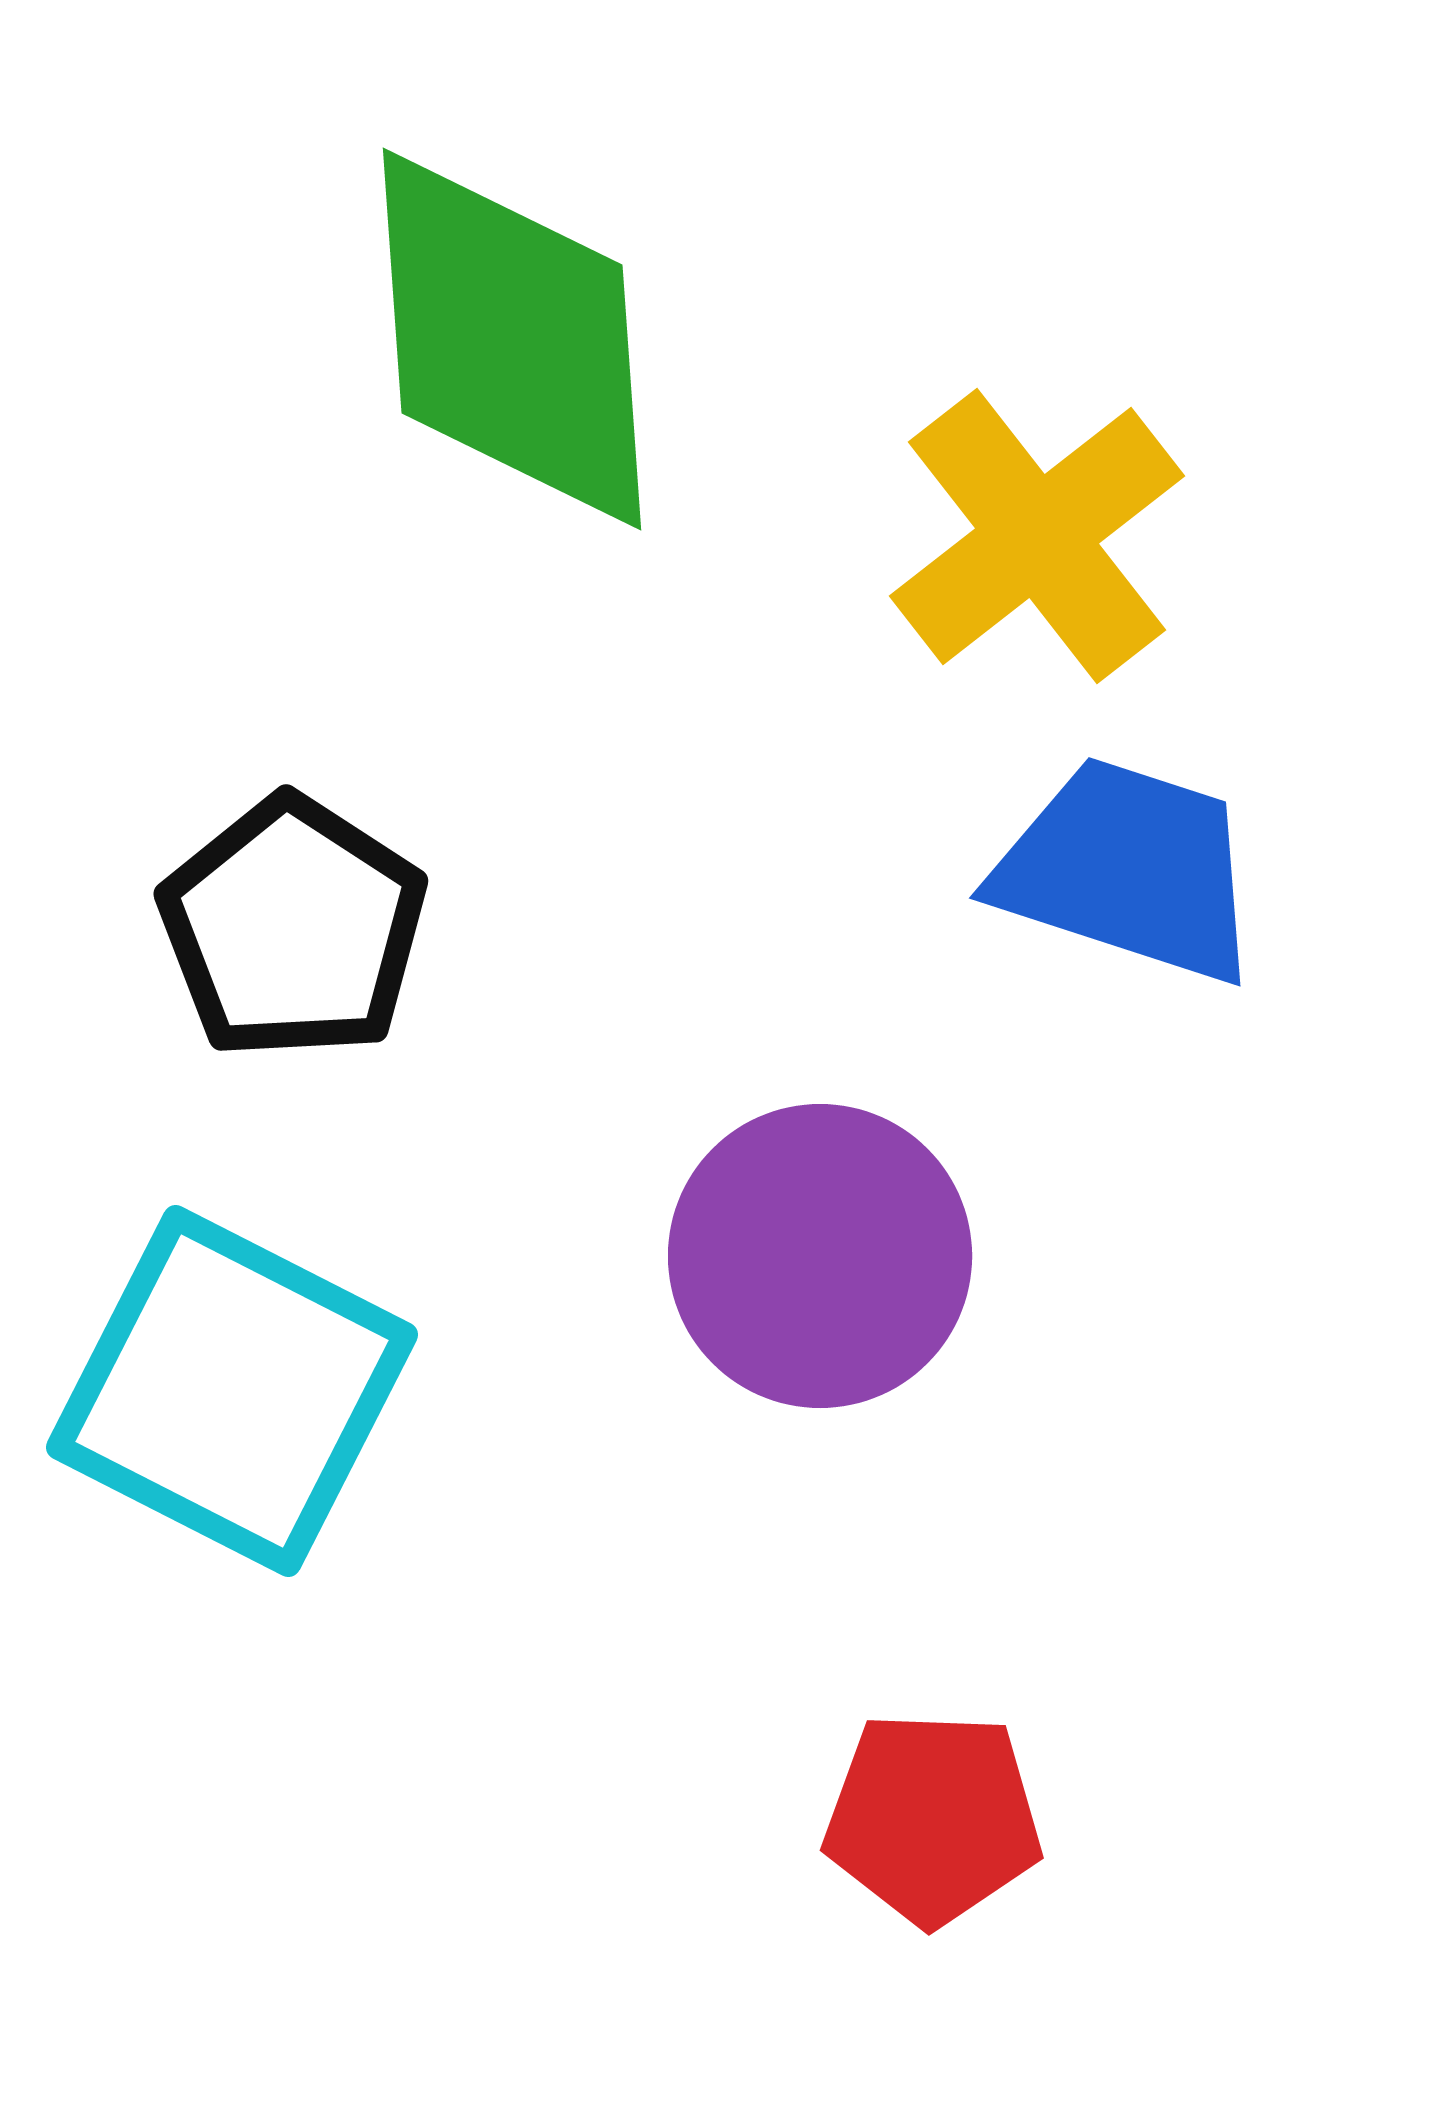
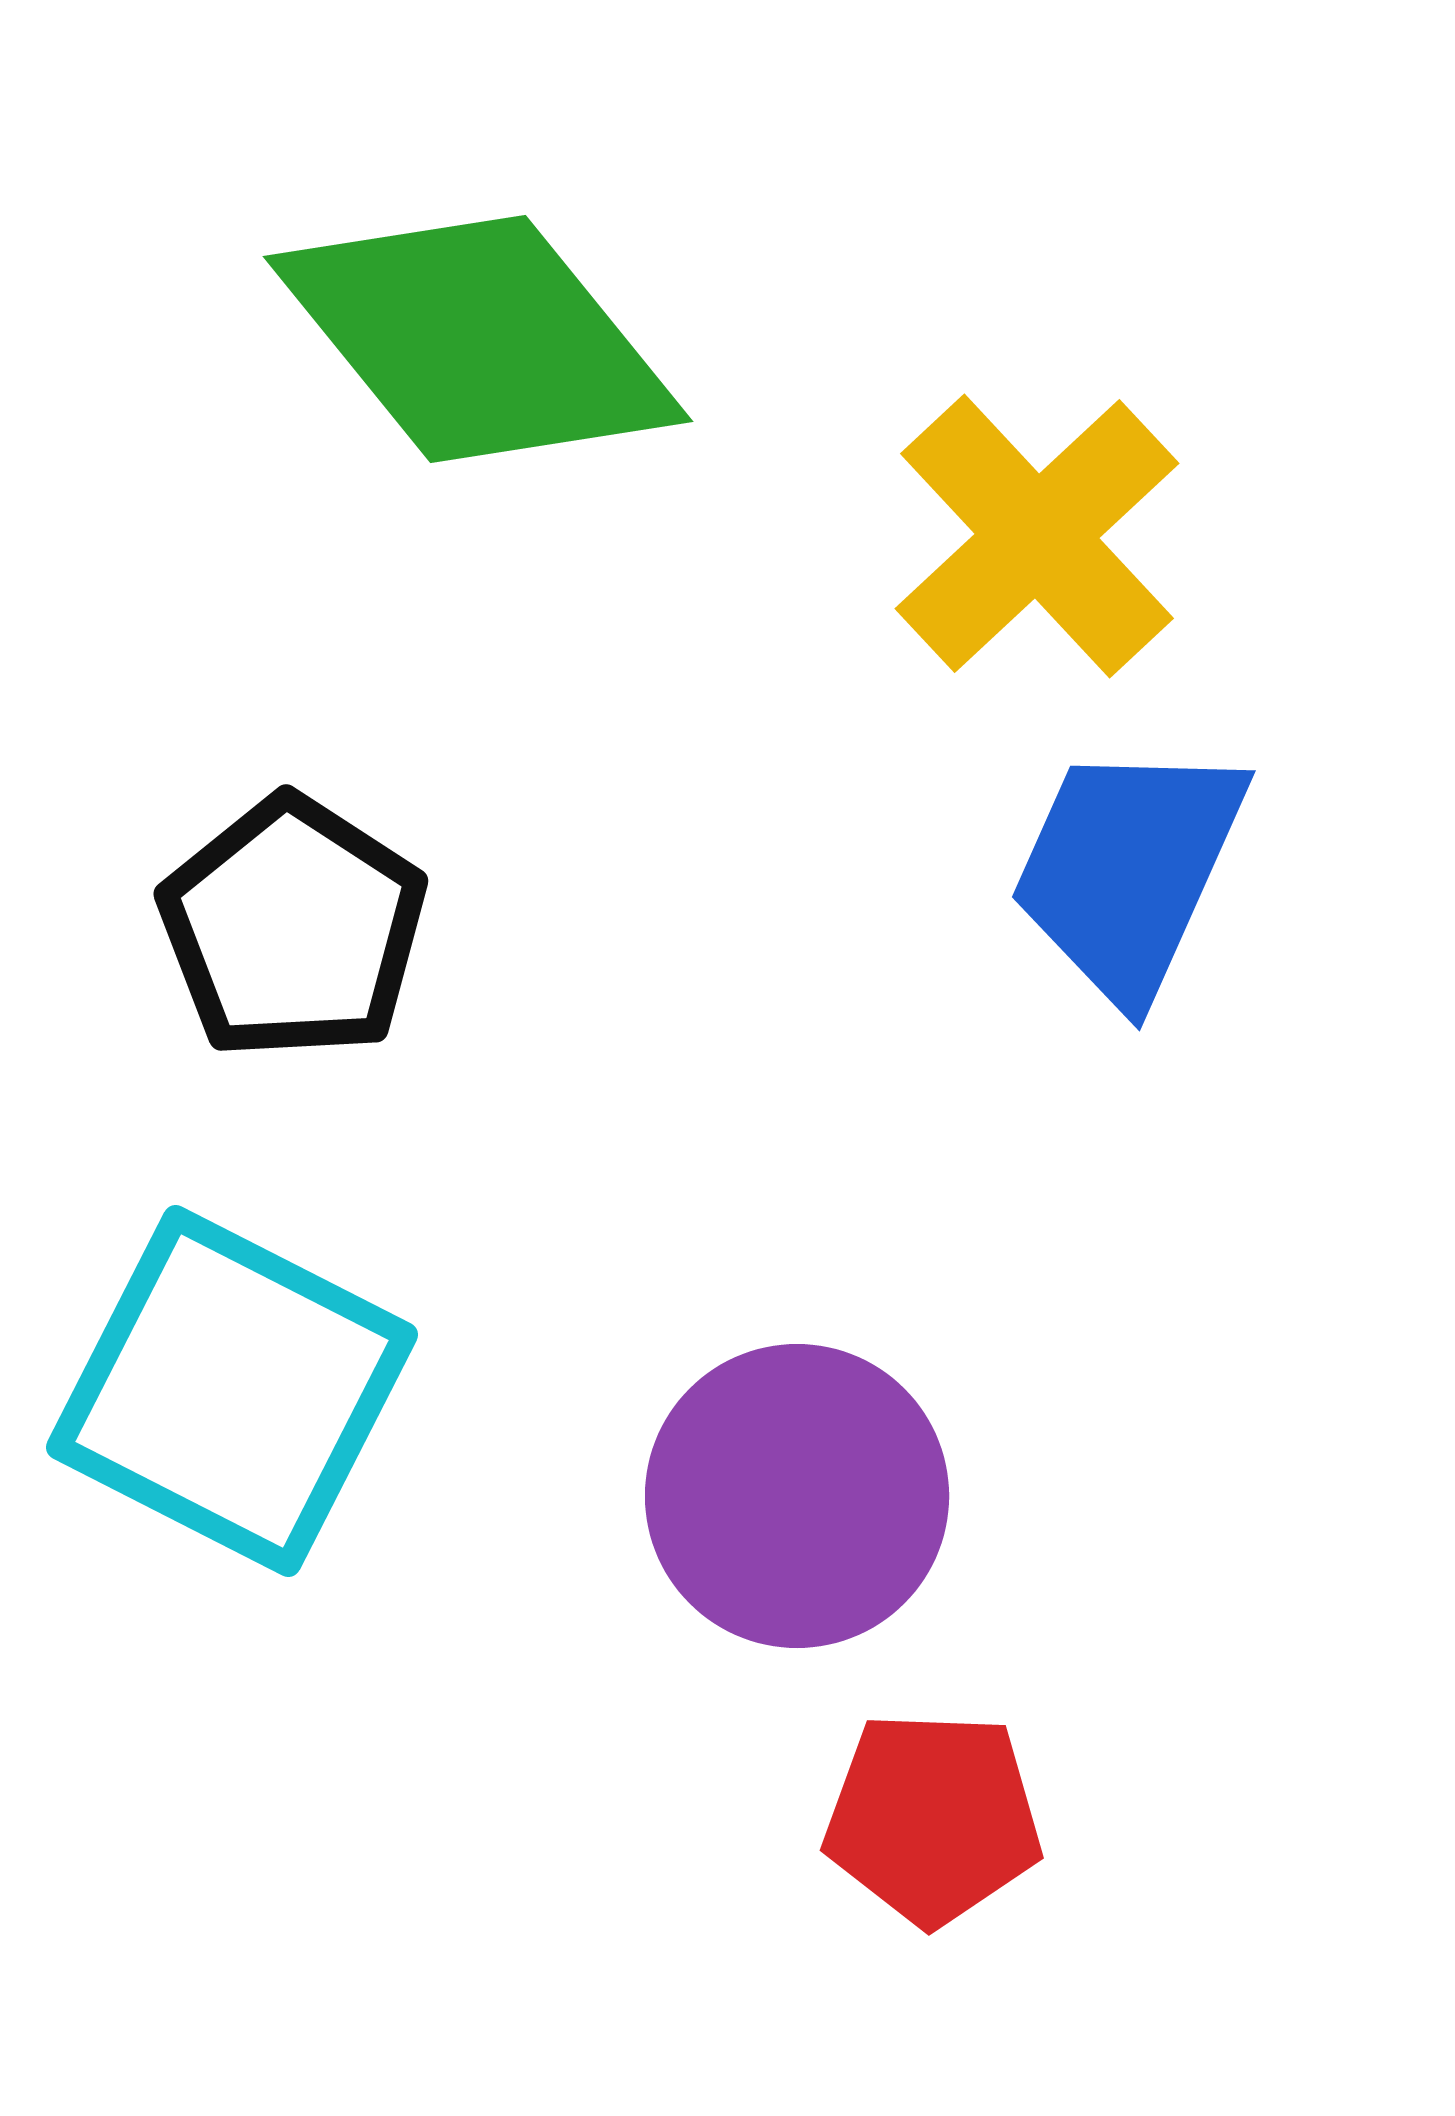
green diamond: moved 34 px left; rotated 35 degrees counterclockwise
yellow cross: rotated 5 degrees counterclockwise
blue trapezoid: rotated 84 degrees counterclockwise
purple circle: moved 23 px left, 240 px down
